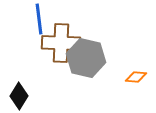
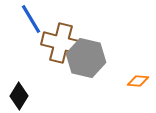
blue line: moved 8 px left; rotated 24 degrees counterclockwise
brown cross: rotated 12 degrees clockwise
orange diamond: moved 2 px right, 4 px down
